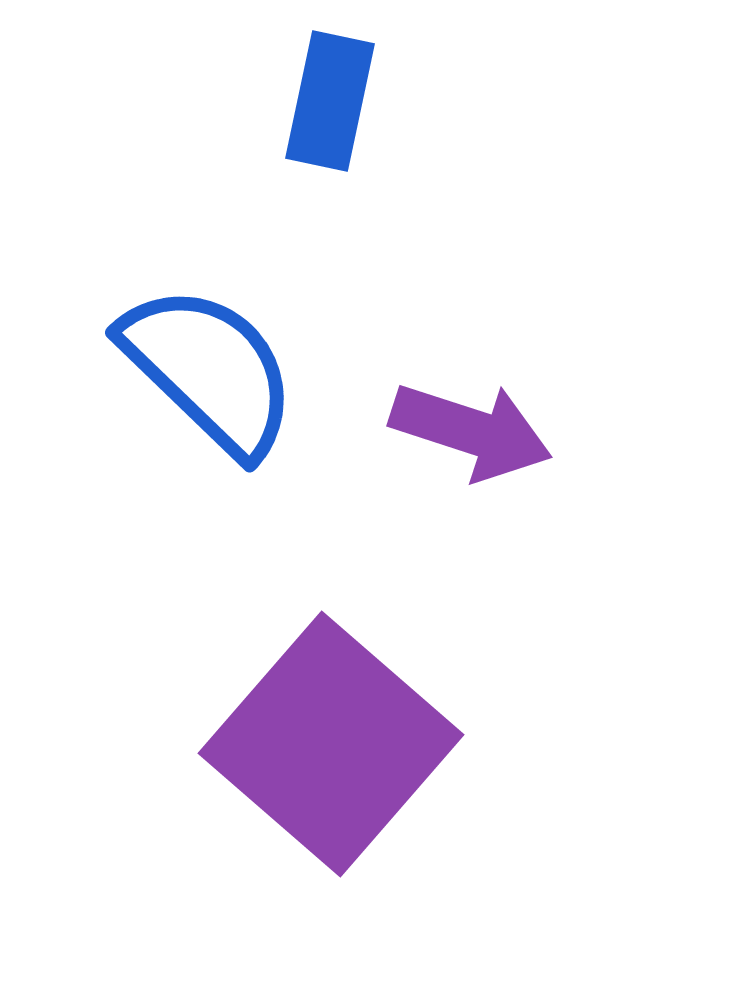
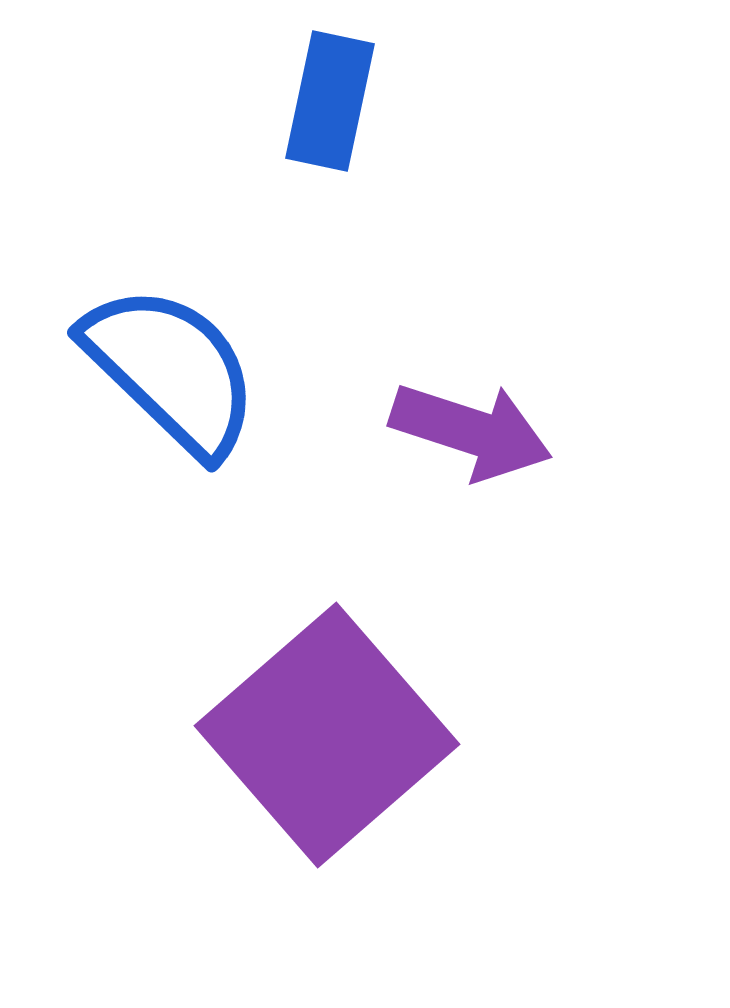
blue semicircle: moved 38 px left
purple square: moved 4 px left, 9 px up; rotated 8 degrees clockwise
